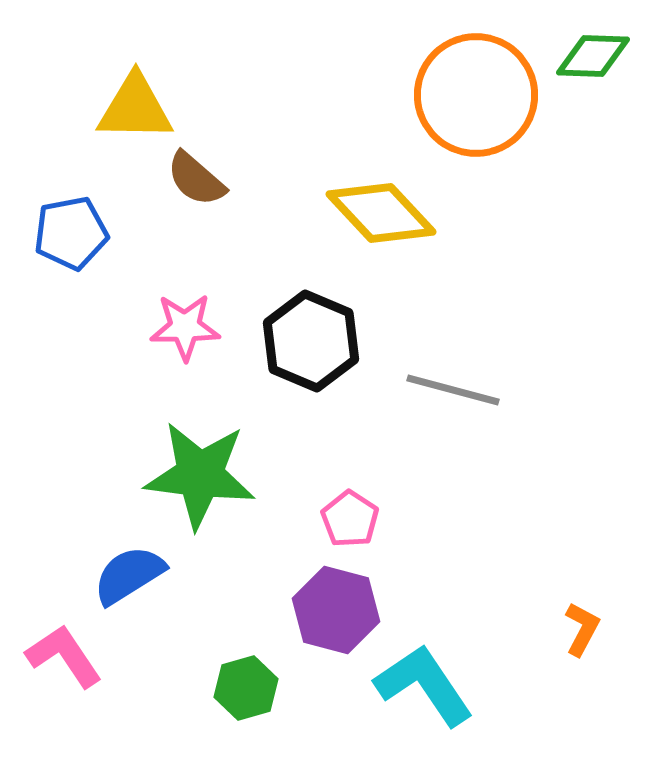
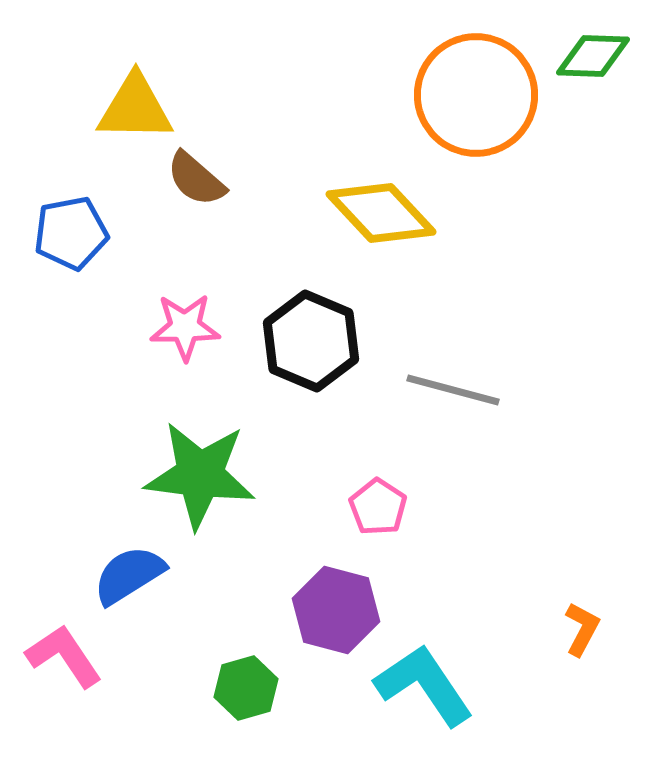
pink pentagon: moved 28 px right, 12 px up
